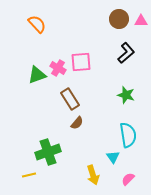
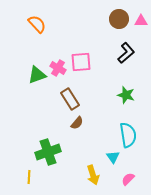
yellow line: moved 2 px down; rotated 72 degrees counterclockwise
